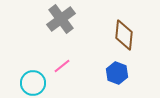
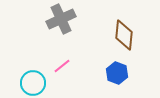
gray cross: rotated 12 degrees clockwise
